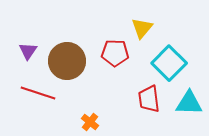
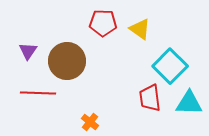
yellow triangle: moved 2 px left, 1 px down; rotated 35 degrees counterclockwise
red pentagon: moved 12 px left, 30 px up
cyan square: moved 1 px right, 3 px down
red line: rotated 16 degrees counterclockwise
red trapezoid: moved 1 px right, 1 px up
